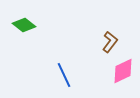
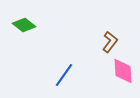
pink diamond: rotated 68 degrees counterclockwise
blue line: rotated 60 degrees clockwise
